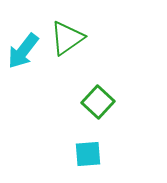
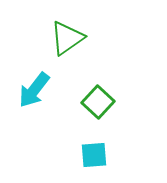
cyan arrow: moved 11 px right, 39 px down
cyan square: moved 6 px right, 1 px down
